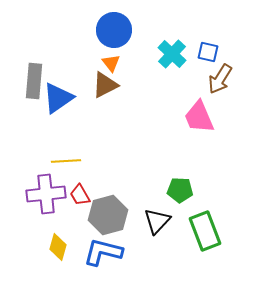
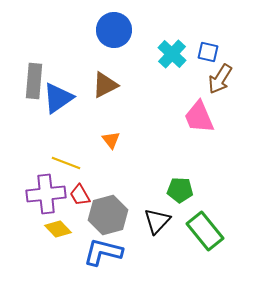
orange triangle: moved 77 px down
yellow line: moved 2 px down; rotated 24 degrees clockwise
green rectangle: rotated 18 degrees counterclockwise
yellow diamond: moved 18 px up; rotated 60 degrees counterclockwise
